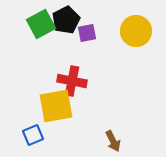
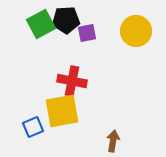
black pentagon: rotated 24 degrees clockwise
yellow square: moved 6 px right, 5 px down
blue square: moved 8 px up
brown arrow: rotated 145 degrees counterclockwise
